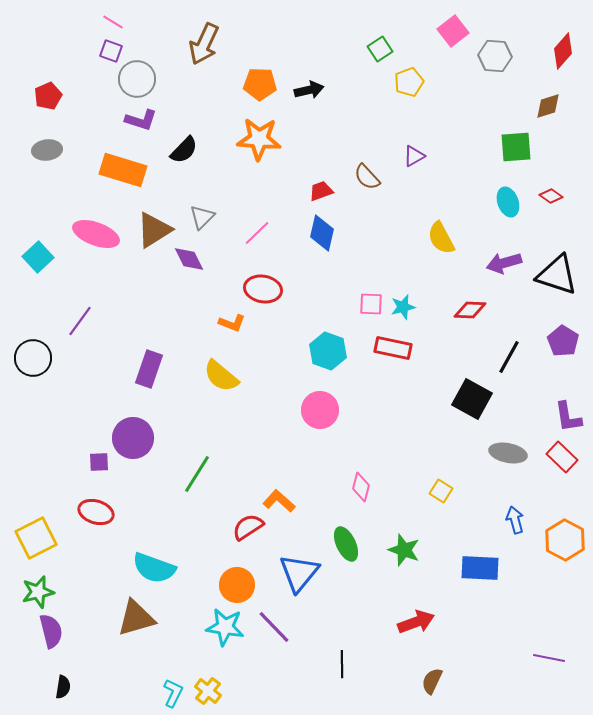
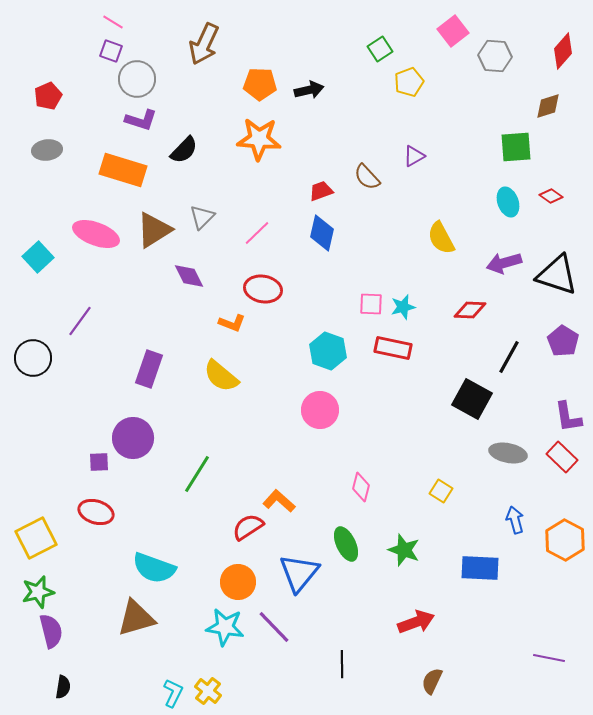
purple diamond at (189, 259): moved 17 px down
orange circle at (237, 585): moved 1 px right, 3 px up
